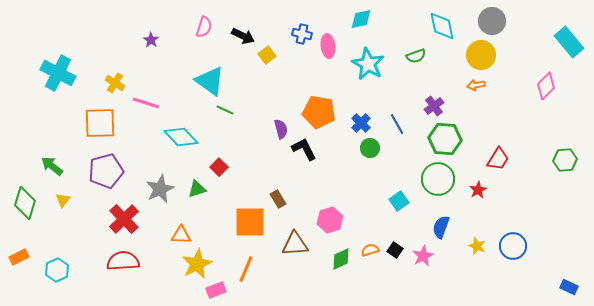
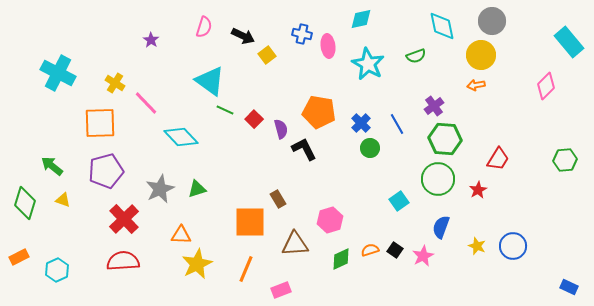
pink line at (146, 103): rotated 28 degrees clockwise
red square at (219, 167): moved 35 px right, 48 px up
yellow triangle at (63, 200): rotated 49 degrees counterclockwise
pink rectangle at (216, 290): moved 65 px right
